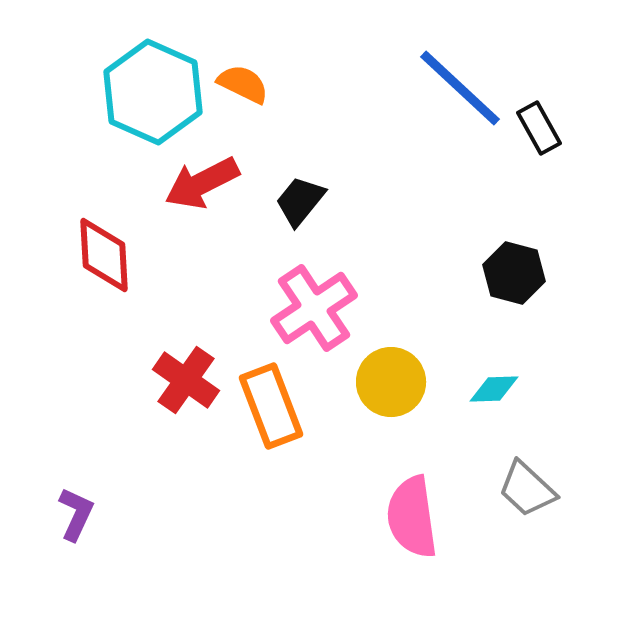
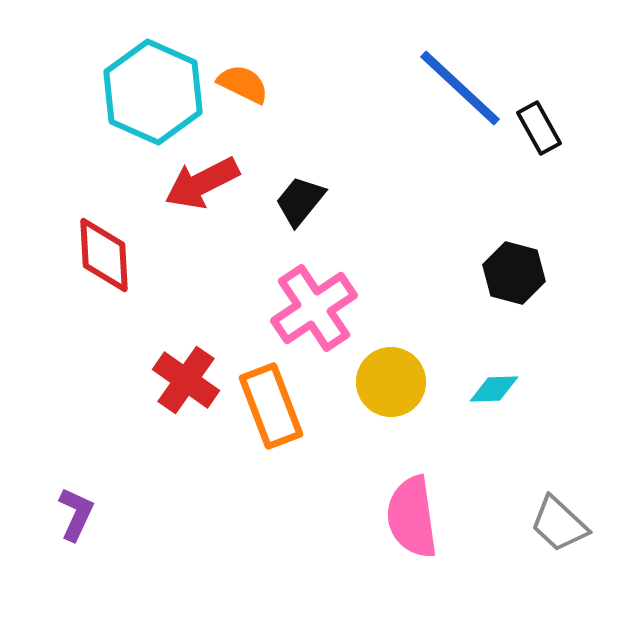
gray trapezoid: moved 32 px right, 35 px down
